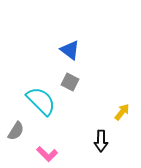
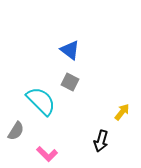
black arrow: rotated 15 degrees clockwise
